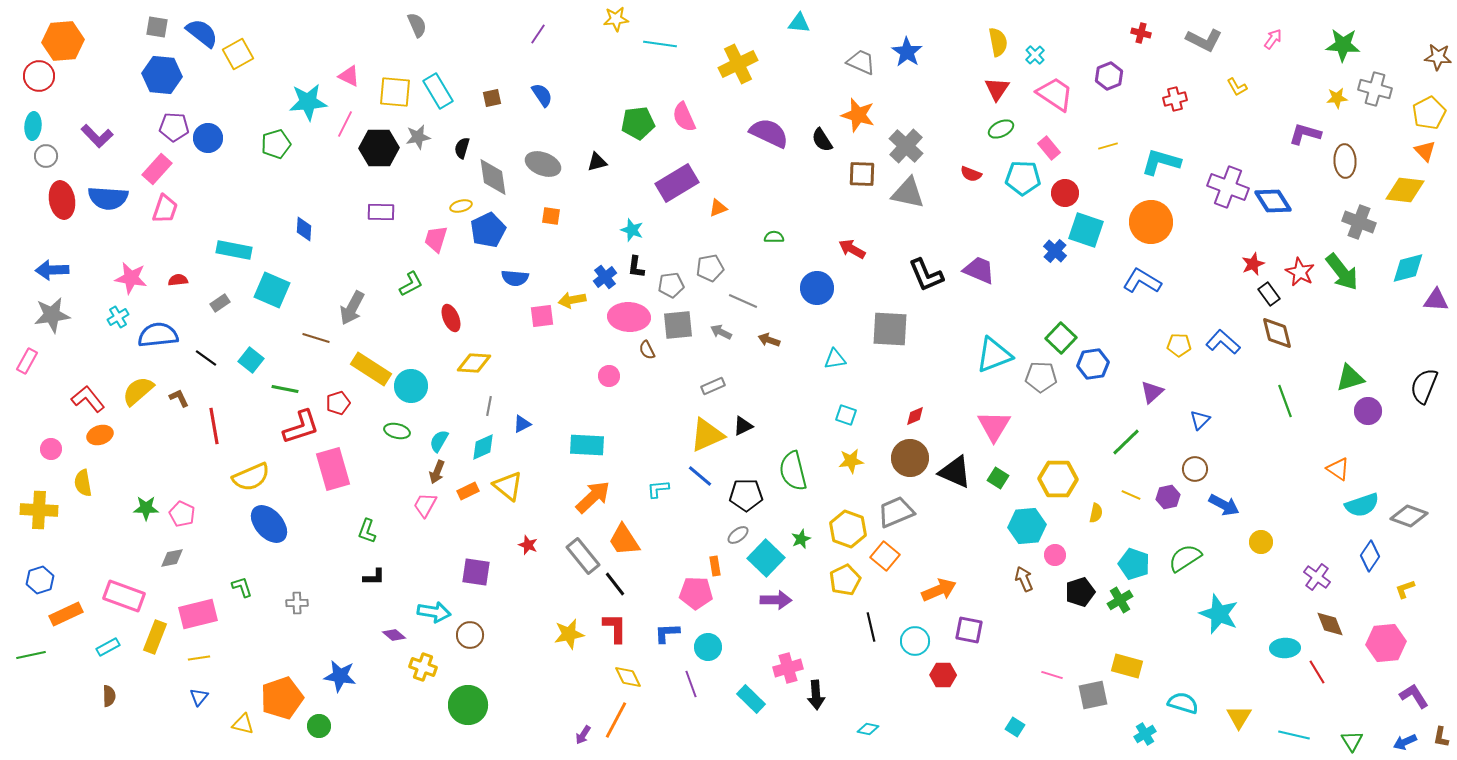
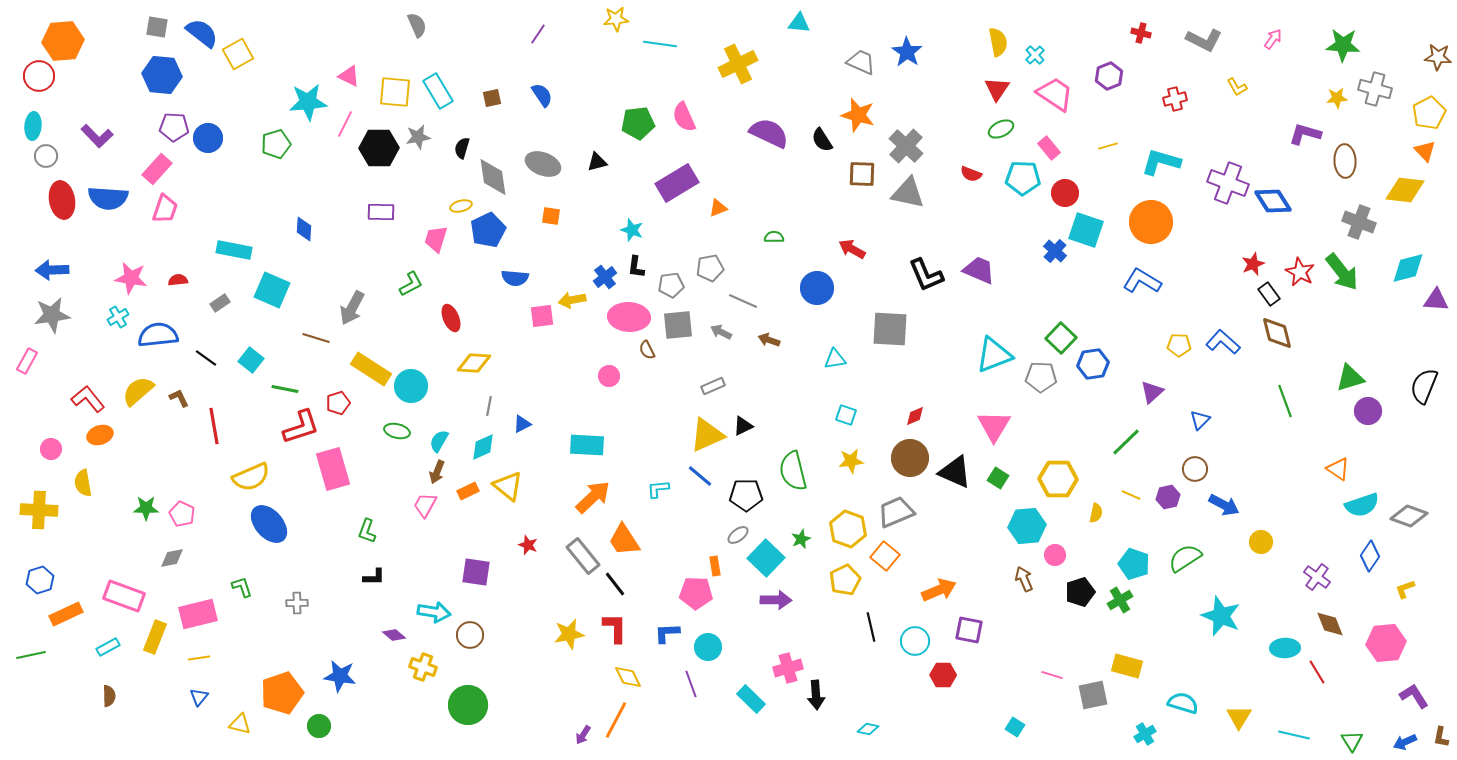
purple cross at (1228, 187): moved 4 px up
cyan star at (1219, 614): moved 2 px right, 2 px down
orange pentagon at (282, 698): moved 5 px up
yellow triangle at (243, 724): moved 3 px left
